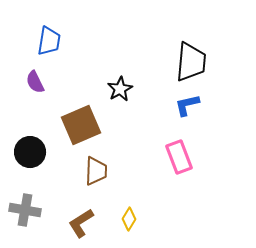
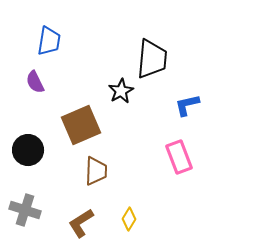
black trapezoid: moved 39 px left, 3 px up
black star: moved 1 px right, 2 px down
black circle: moved 2 px left, 2 px up
gray cross: rotated 8 degrees clockwise
